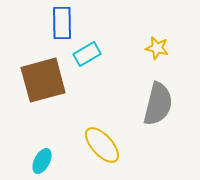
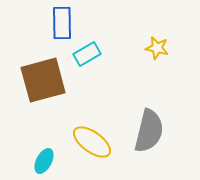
gray semicircle: moved 9 px left, 27 px down
yellow ellipse: moved 10 px left, 3 px up; rotated 12 degrees counterclockwise
cyan ellipse: moved 2 px right
